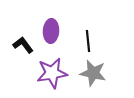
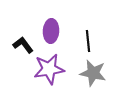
purple star: moved 3 px left, 4 px up
